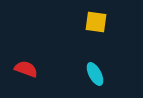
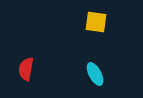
red semicircle: rotated 100 degrees counterclockwise
